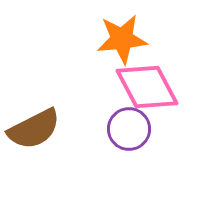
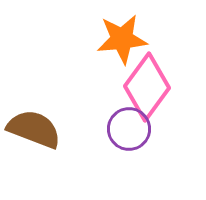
pink diamond: rotated 64 degrees clockwise
brown semicircle: rotated 132 degrees counterclockwise
